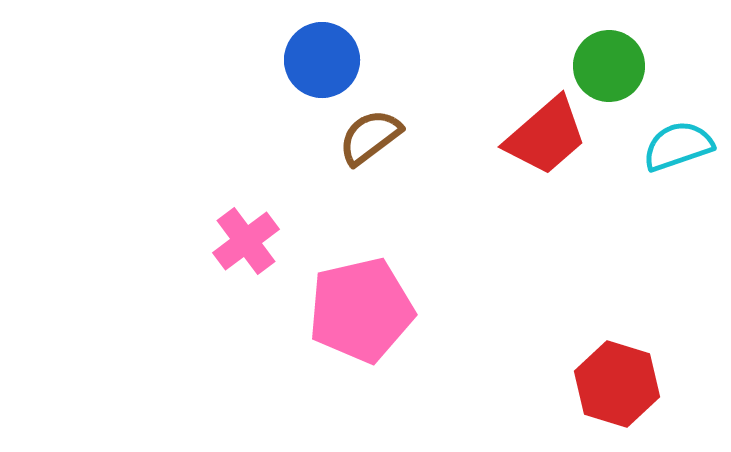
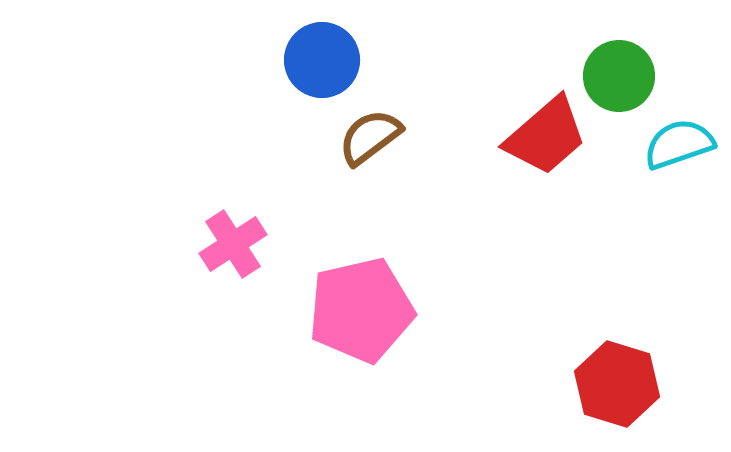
green circle: moved 10 px right, 10 px down
cyan semicircle: moved 1 px right, 2 px up
pink cross: moved 13 px left, 3 px down; rotated 4 degrees clockwise
